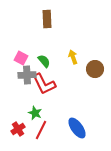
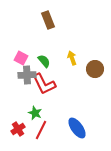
brown rectangle: moved 1 px right, 1 px down; rotated 18 degrees counterclockwise
yellow arrow: moved 1 px left, 1 px down
